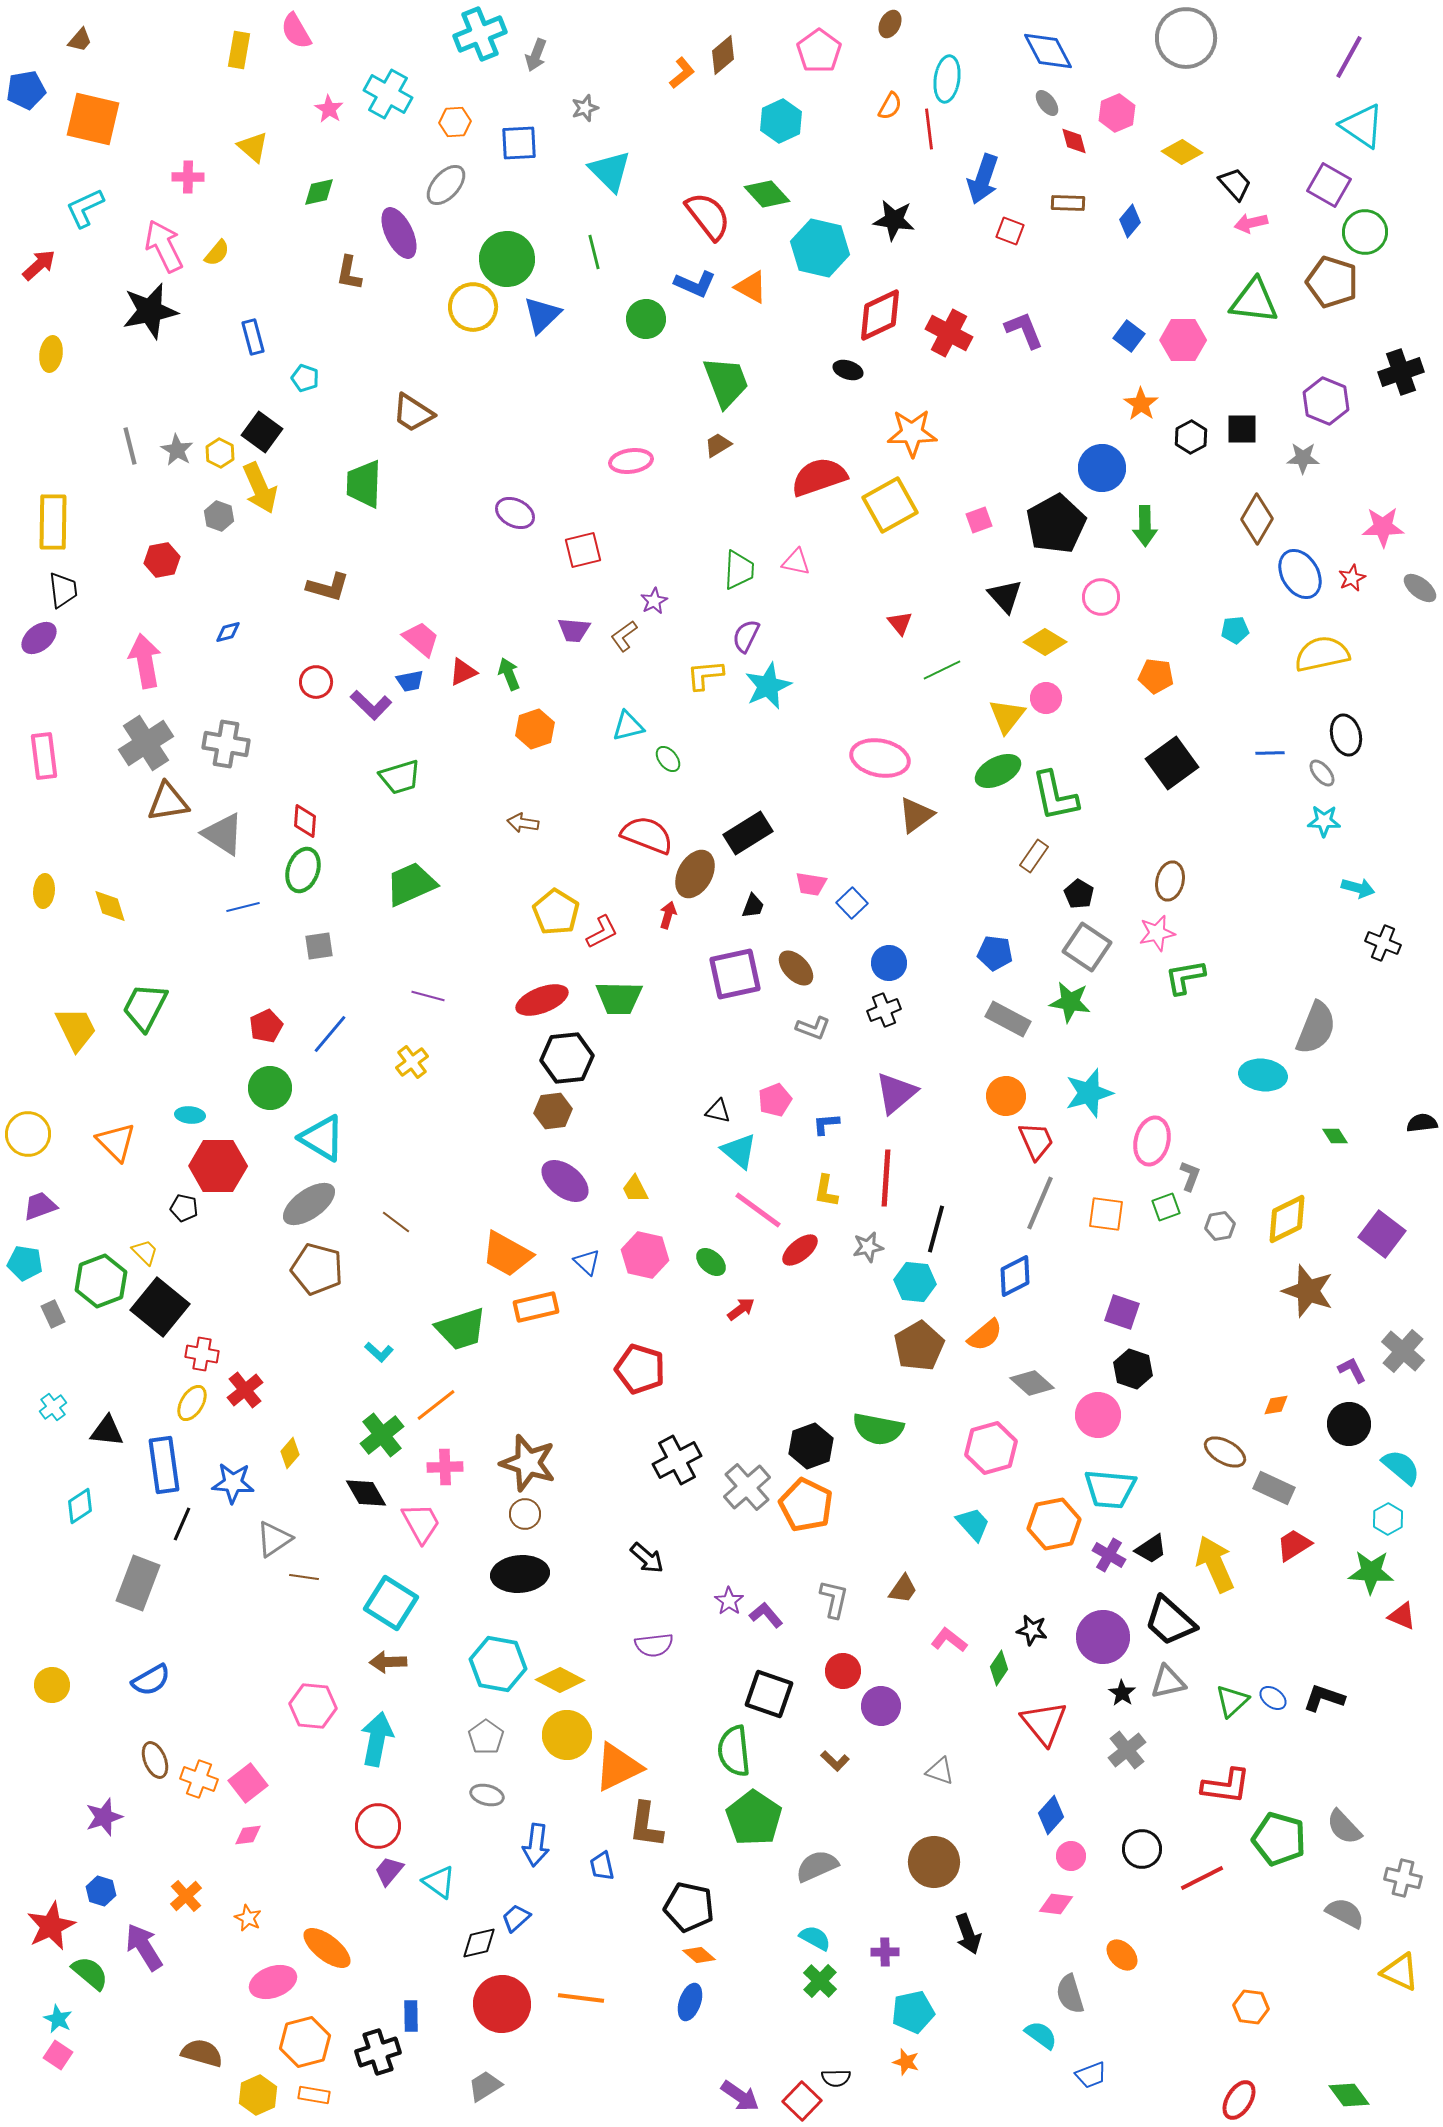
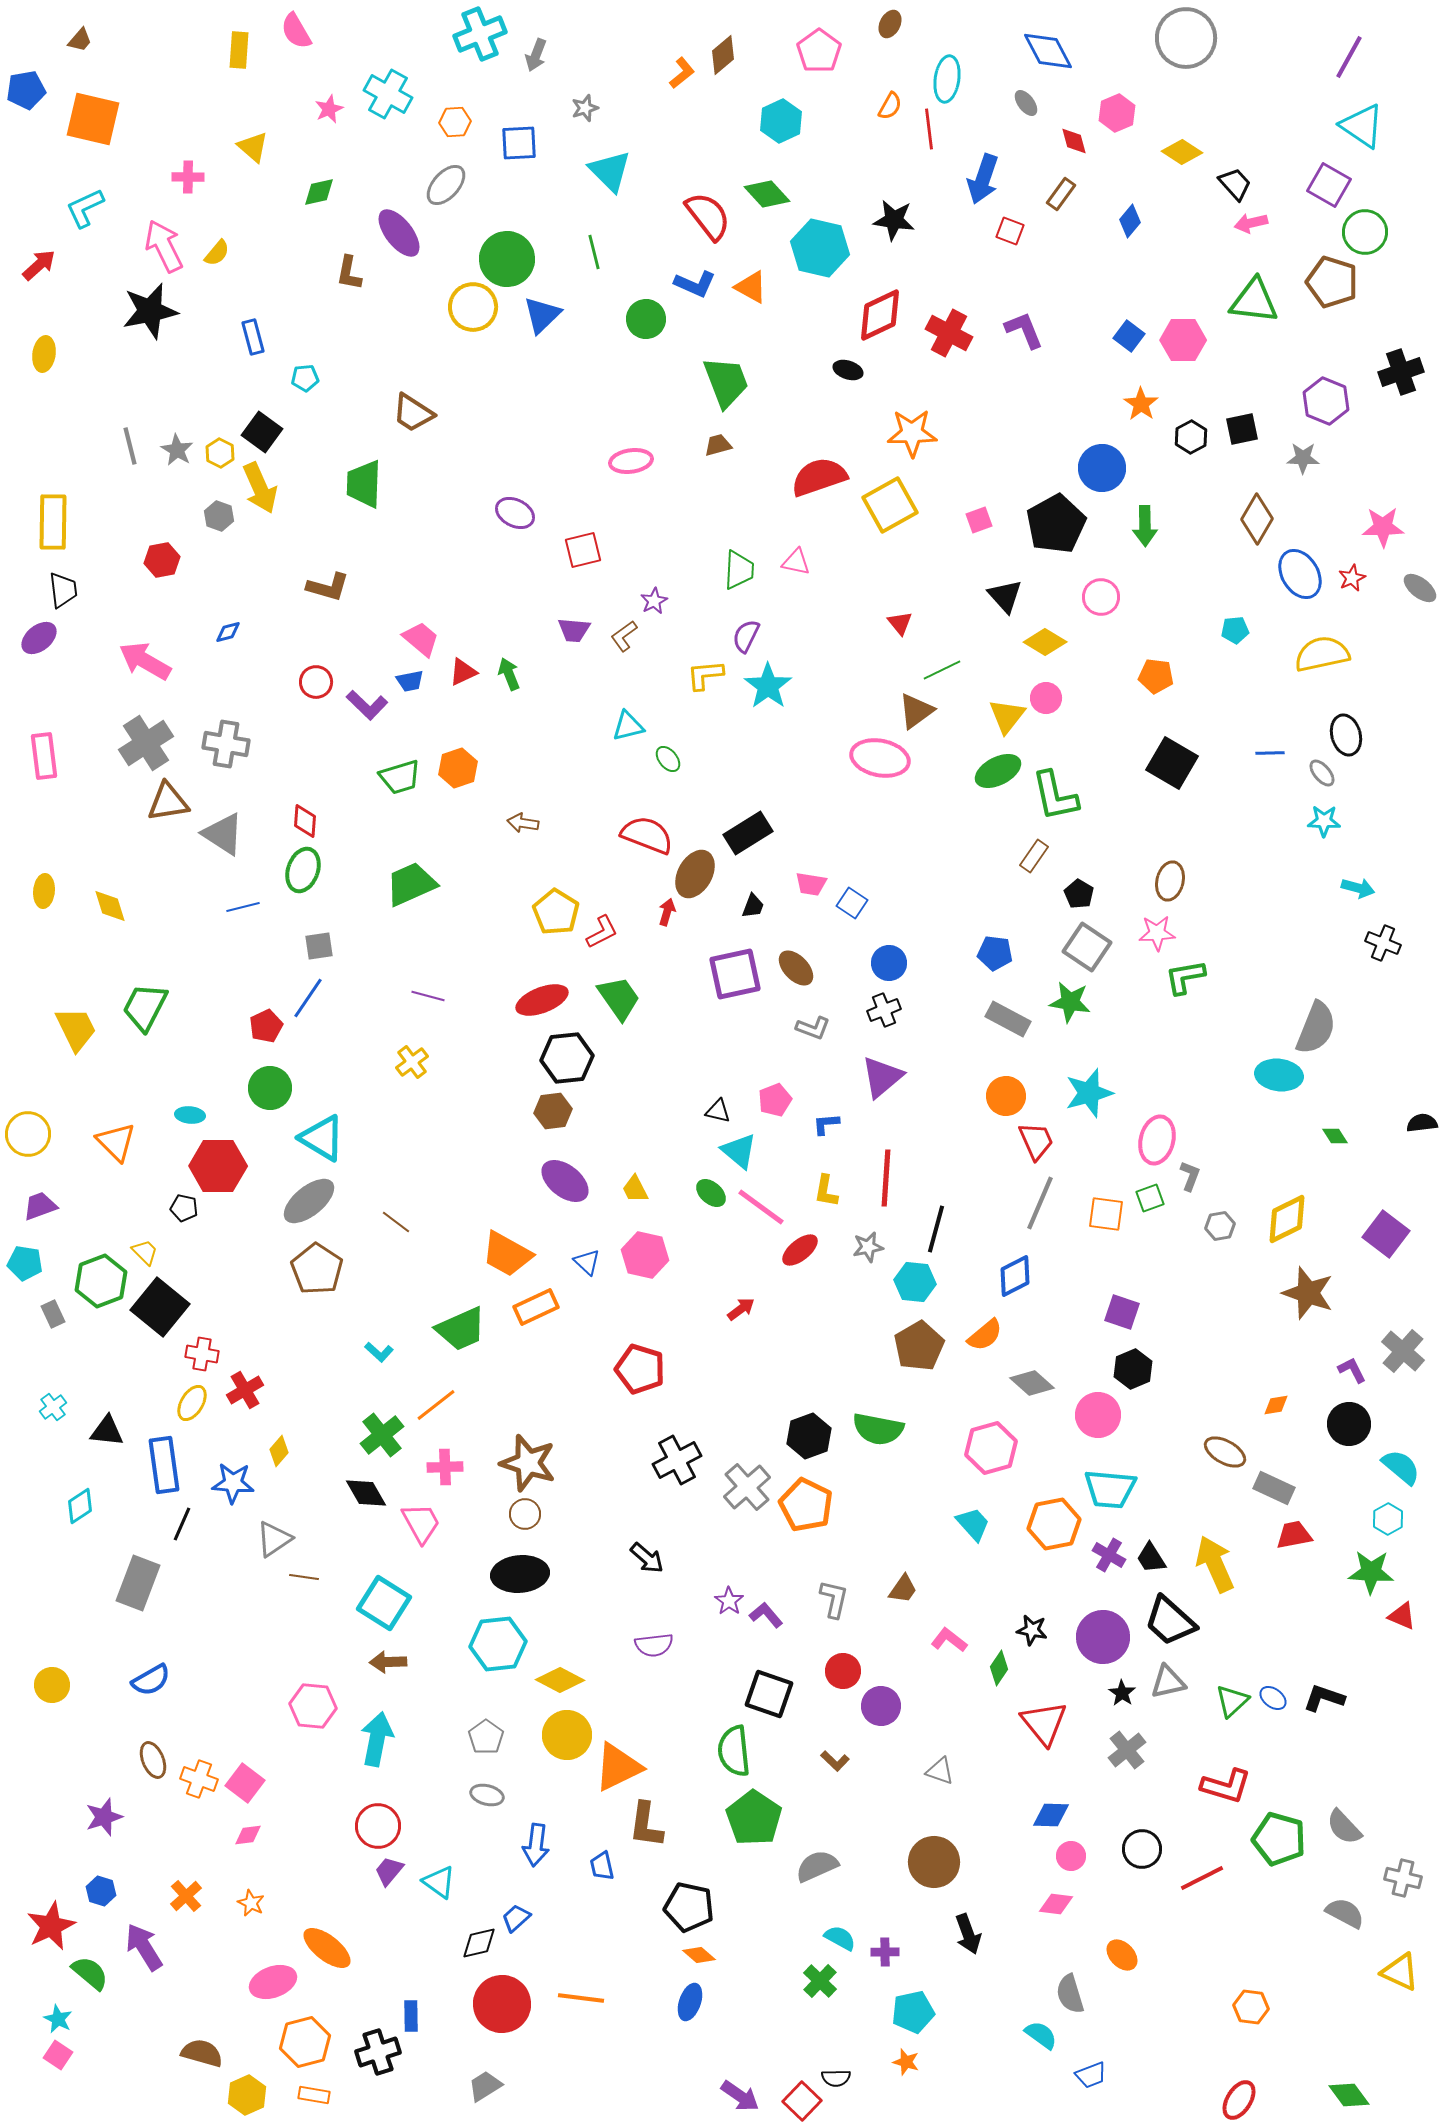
yellow rectangle at (239, 50): rotated 6 degrees counterclockwise
gray ellipse at (1047, 103): moved 21 px left
pink star at (329, 109): rotated 16 degrees clockwise
brown rectangle at (1068, 203): moved 7 px left, 9 px up; rotated 56 degrees counterclockwise
purple ellipse at (399, 233): rotated 12 degrees counterclockwise
yellow ellipse at (51, 354): moved 7 px left
cyan pentagon at (305, 378): rotated 24 degrees counterclockwise
black square at (1242, 429): rotated 12 degrees counterclockwise
brown trapezoid at (718, 445): rotated 16 degrees clockwise
pink arrow at (145, 661): rotated 50 degrees counterclockwise
cyan star at (768, 686): rotated 12 degrees counterclockwise
purple L-shape at (371, 705): moved 4 px left
orange hexagon at (535, 729): moved 77 px left, 39 px down
black square at (1172, 763): rotated 24 degrees counterclockwise
brown triangle at (916, 815): moved 104 px up
blue square at (852, 903): rotated 12 degrees counterclockwise
red arrow at (668, 915): moved 1 px left, 3 px up
pink star at (1157, 933): rotated 9 degrees clockwise
green trapezoid at (619, 998): rotated 126 degrees counterclockwise
blue line at (330, 1034): moved 22 px left, 36 px up; rotated 6 degrees counterclockwise
cyan ellipse at (1263, 1075): moved 16 px right
purple triangle at (896, 1093): moved 14 px left, 16 px up
pink ellipse at (1152, 1141): moved 5 px right, 1 px up
gray ellipse at (309, 1204): moved 3 px up; rotated 4 degrees counterclockwise
green square at (1166, 1207): moved 16 px left, 9 px up
pink line at (758, 1210): moved 3 px right, 3 px up
purple square at (1382, 1234): moved 4 px right
green ellipse at (711, 1262): moved 69 px up
brown pentagon at (317, 1269): rotated 18 degrees clockwise
brown star at (1308, 1291): moved 2 px down
orange rectangle at (536, 1307): rotated 12 degrees counterclockwise
green trapezoid at (461, 1329): rotated 6 degrees counterclockwise
black hexagon at (1133, 1369): rotated 18 degrees clockwise
red cross at (245, 1390): rotated 9 degrees clockwise
black hexagon at (811, 1446): moved 2 px left, 10 px up
yellow diamond at (290, 1453): moved 11 px left, 2 px up
red trapezoid at (1294, 1545): moved 10 px up; rotated 21 degrees clockwise
black trapezoid at (1151, 1549): moved 9 px down; rotated 92 degrees clockwise
cyan square at (391, 1603): moved 7 px left
cyan hexagon at (498, 1664): moved 20 px up; rotated 16 degrees counterclockwise
brown ellipse at (155, 1760): moved 2 px left
pink square at (248, 1783): moved 3 px left; rotated 15 degrees counterclockwise
red L-shape at (1226, 1786): rotated 9 degrees clockwise
blue diamond at (1051, 1815): rotated 51 degrees clockwise
orange star at (248, 1918): moved 3 px right, 15 px up
cyan semicircle at (815, 1938): moved 25 px right
yellow hexagon at (258, 2095): moved 11 px left
